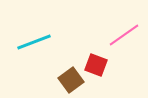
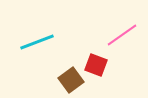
pink line: moved 2 px left
cyan line: moved 3 px right
